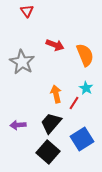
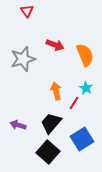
gray star: moved 1 px right, 3 px up; rotated 25 degrees clockwise
orange arrow: moved 3 px up
purple arrow: rotated 21 degrees clockwise
